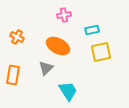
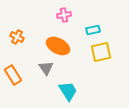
cyan rectangle: moved 1 px right
gray triangle: rotated 21 degrees counterclockwise
orange rectangle: rotated 42 degrees counterclockwise
